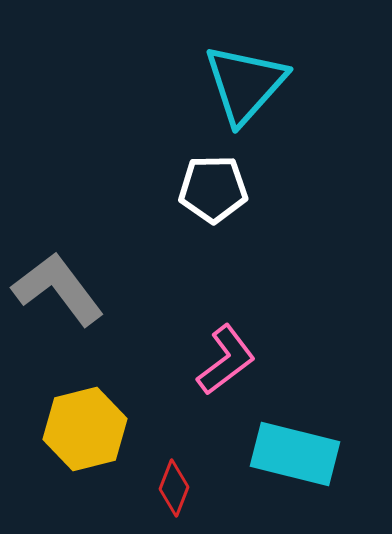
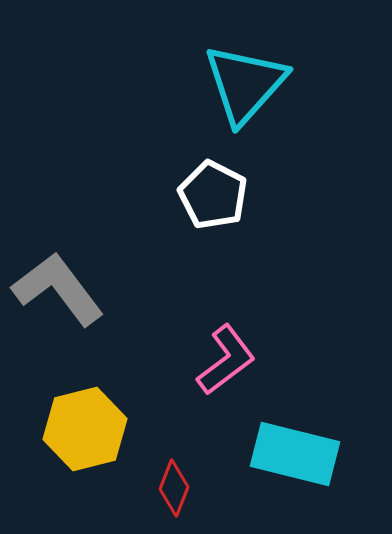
white pentagon: moved 6 px down; rotated 28 degrees clockwise
